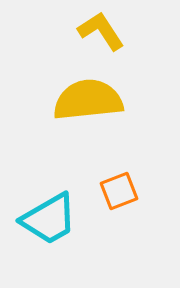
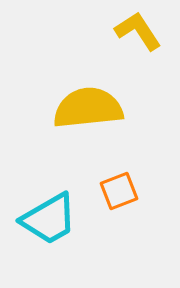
yellow L-shape: moved 37 px right
yellow semicircle: moved 8 px down
